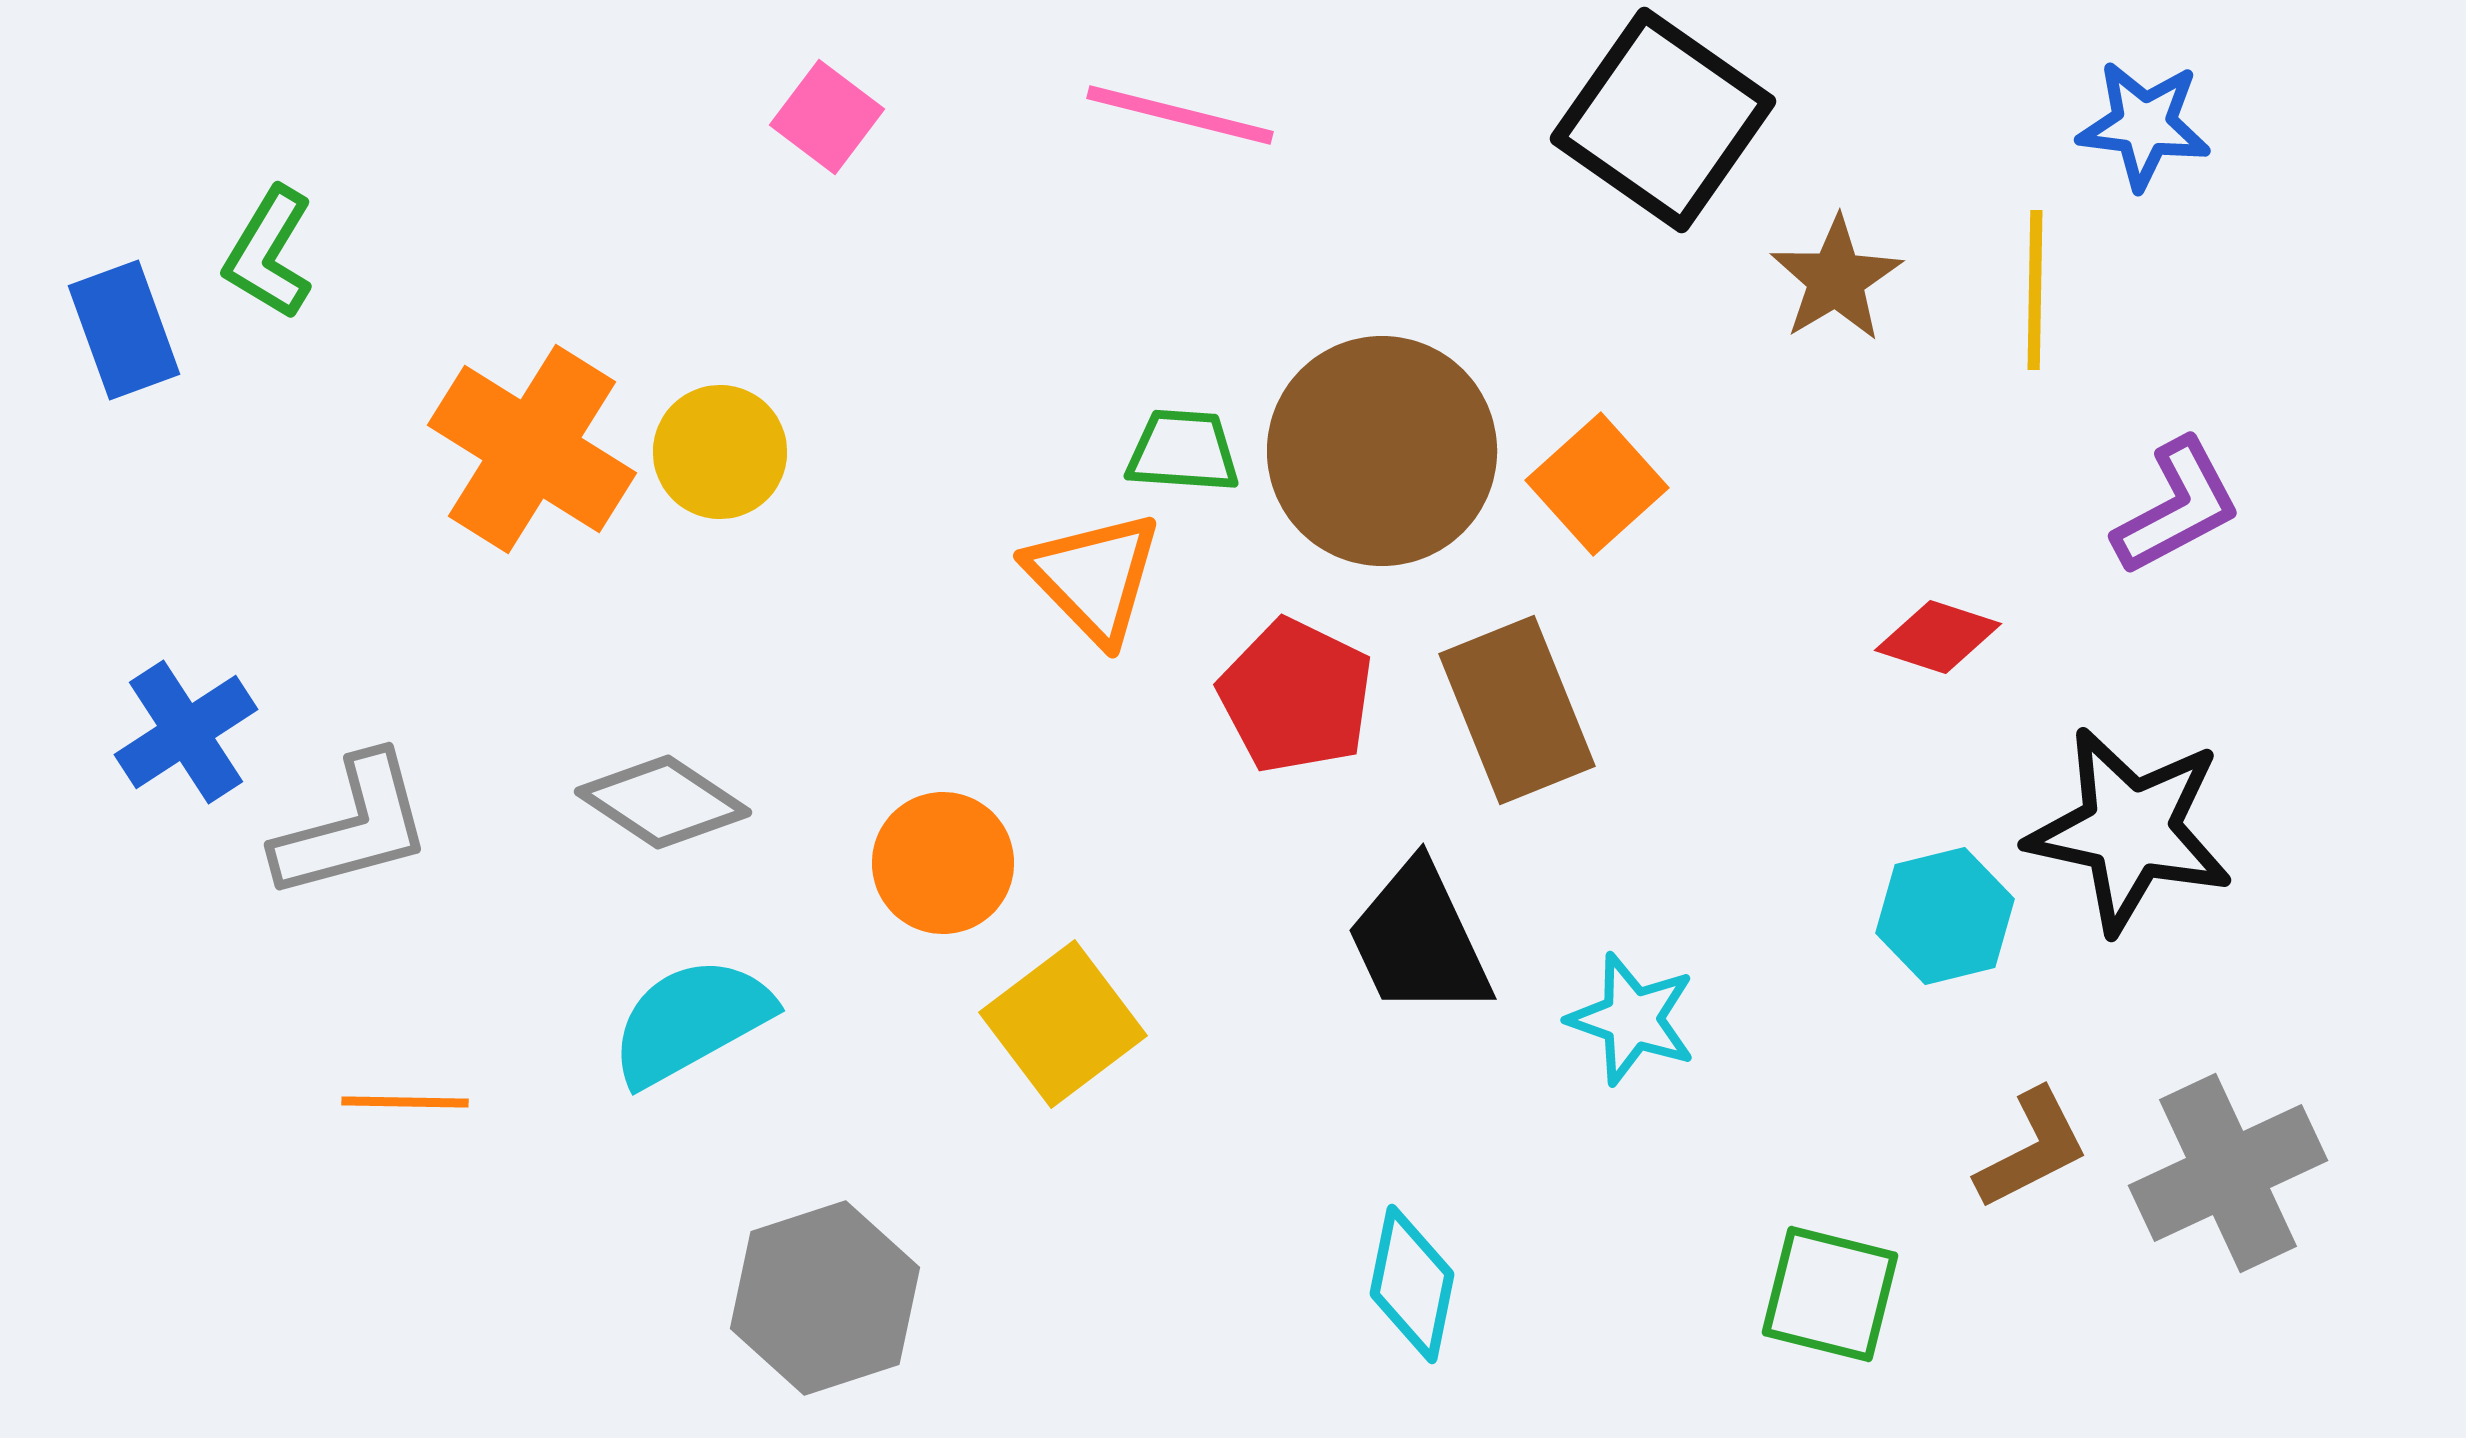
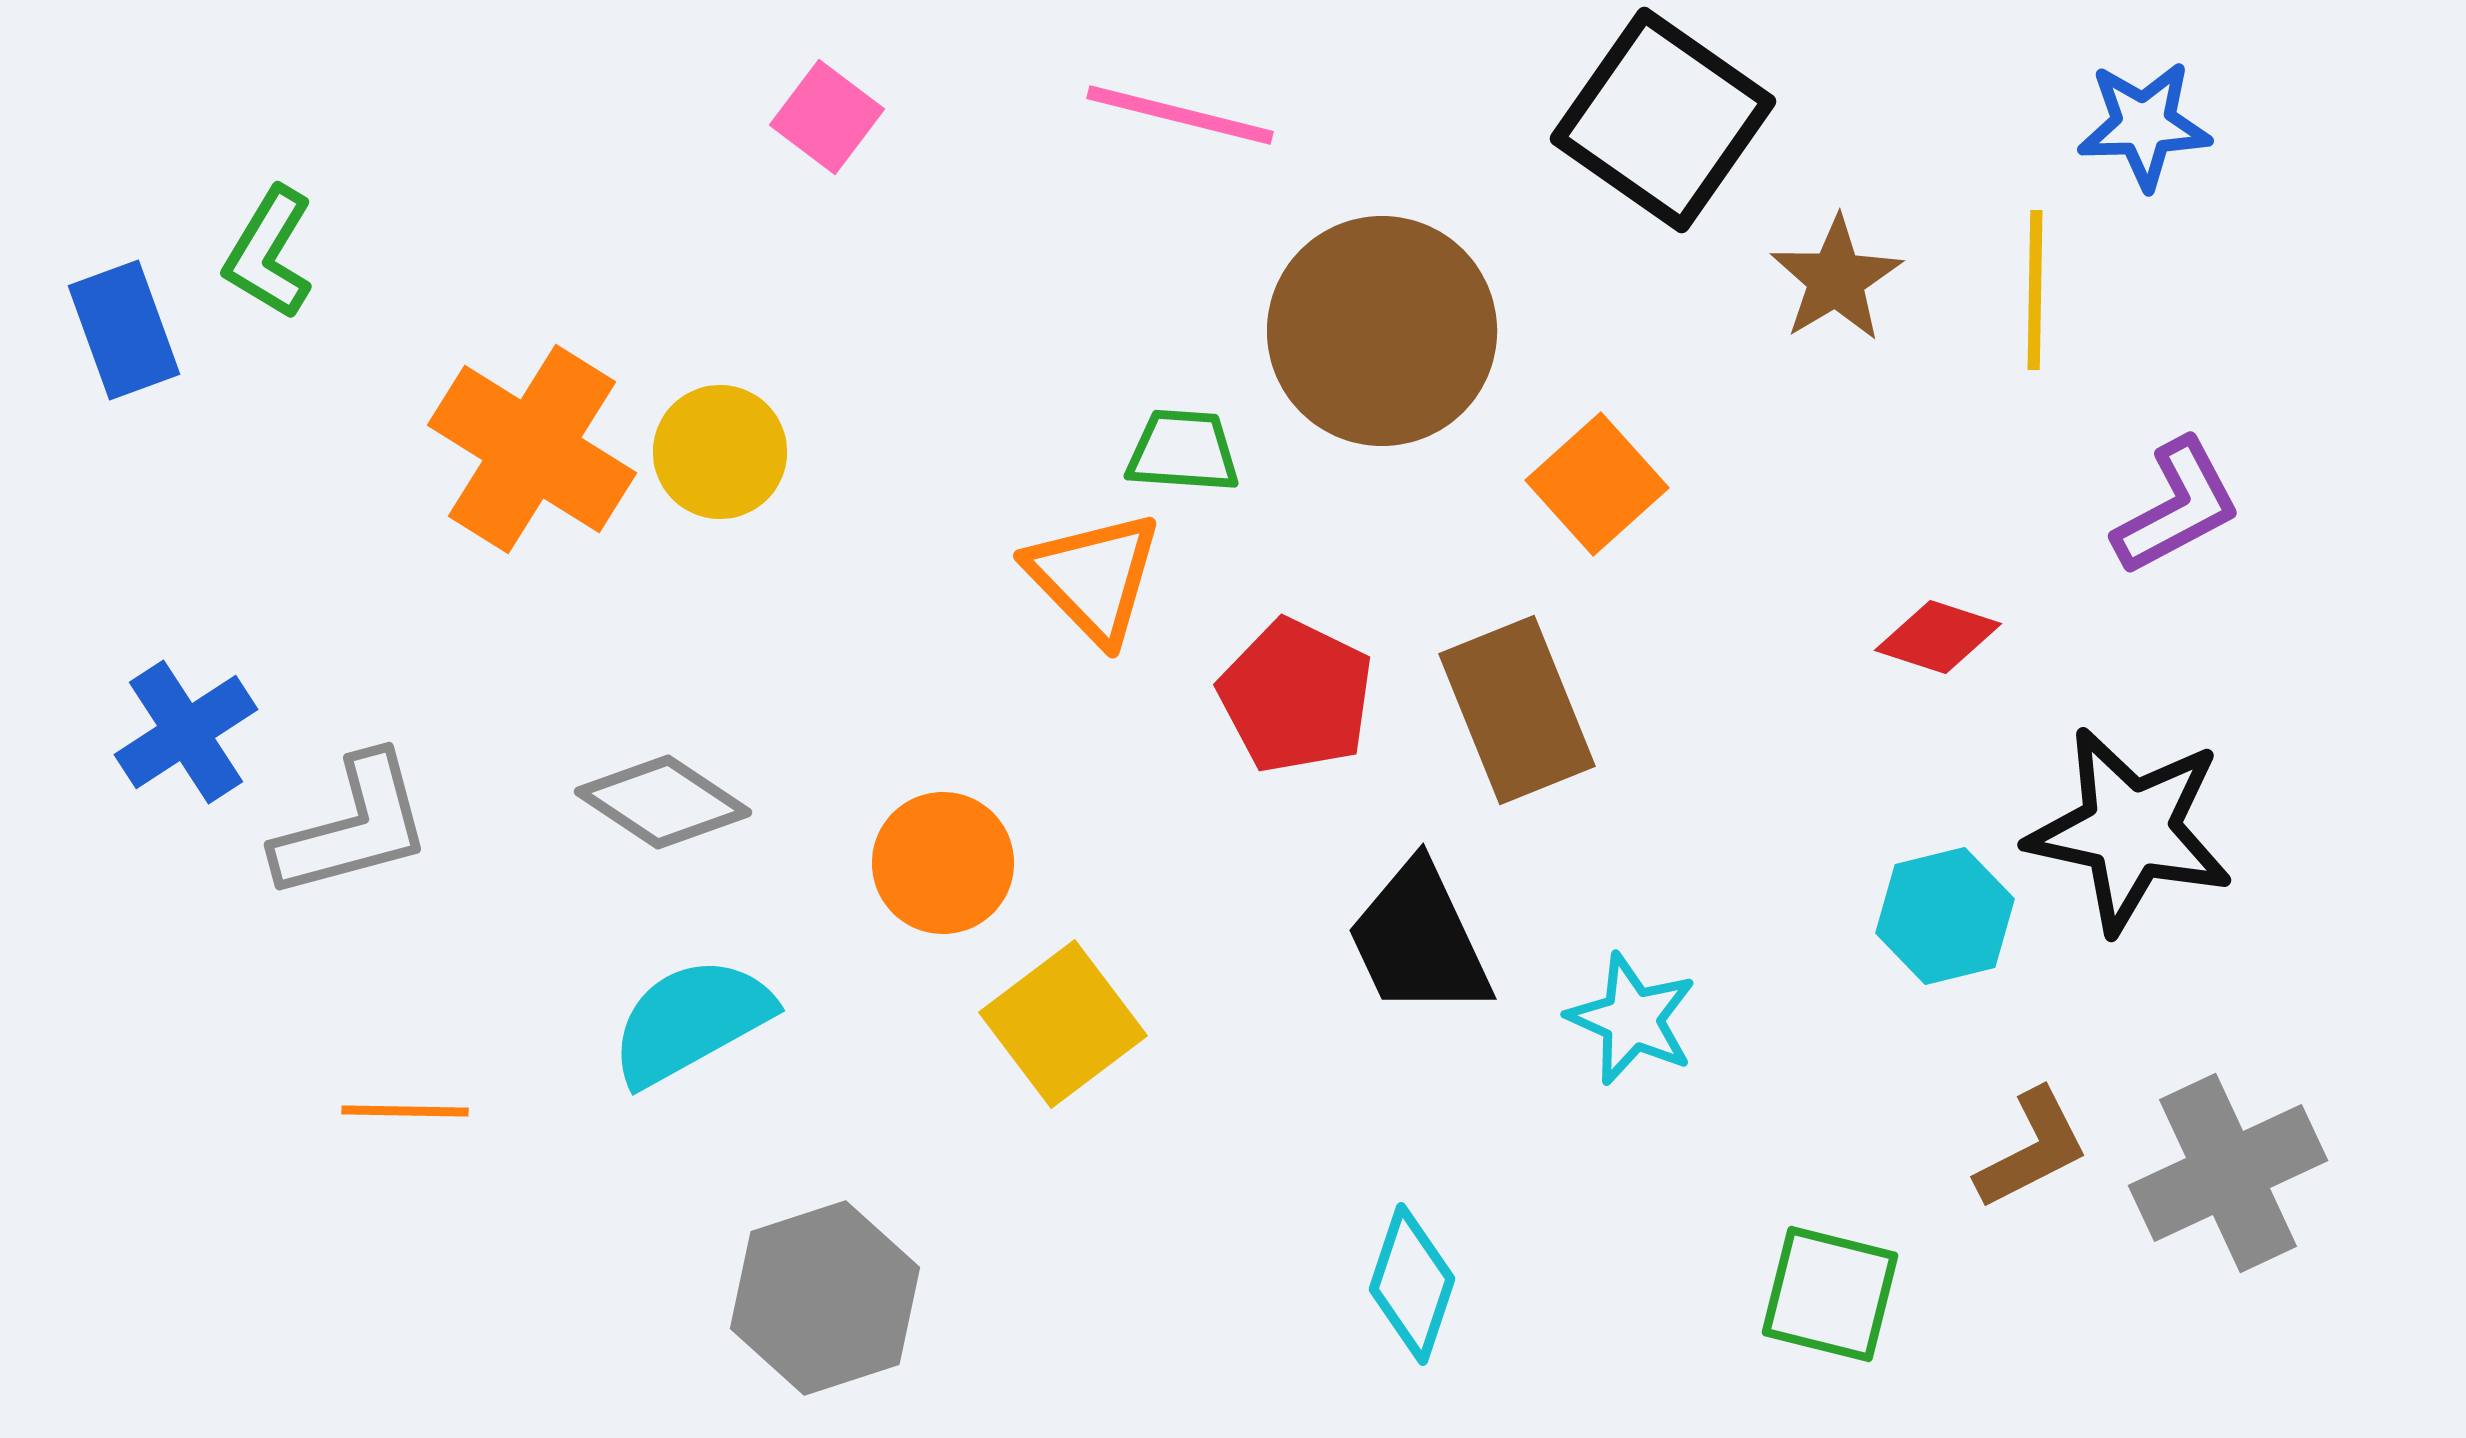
blue star: rotated 9 degrees counterclockwise
brown circle: moved 120 px up
cyan star: rotated 5 degrees clockwise
orange line: moved 9 px down
cyan diamond: rotated 7 degrees clockwise
